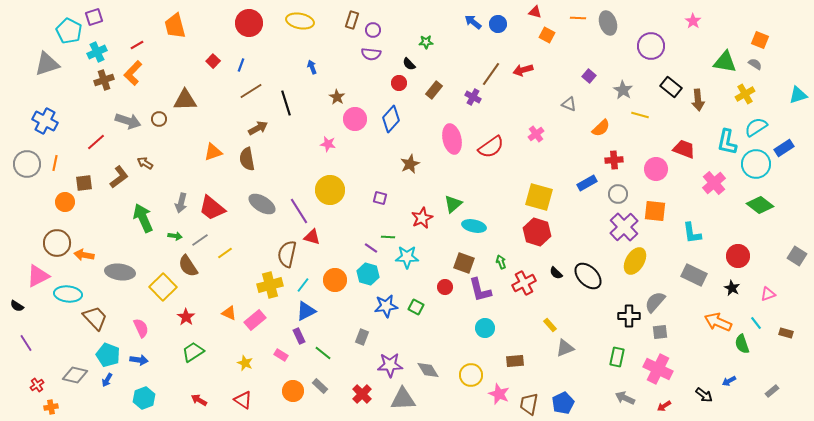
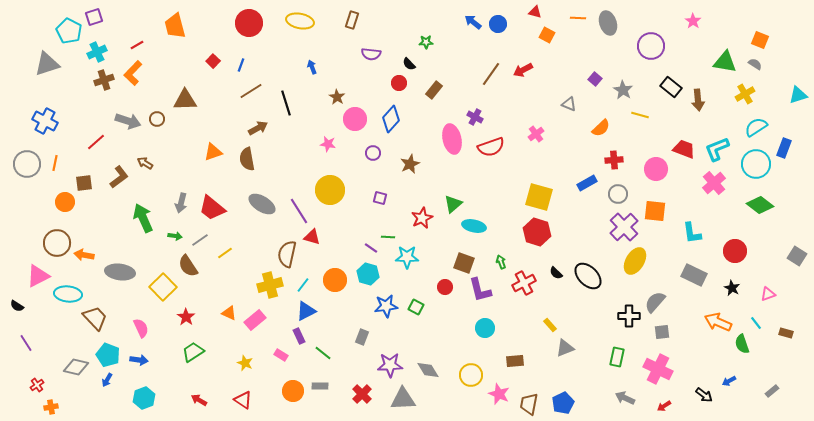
purple circle at (373, 30): moved 123 px down
red arrow at (523, 70): rotated 12 degrees counterclockwise
purple square at (589, 76): moved 6 px right, 3 px down
purple cross at (473, 97): moved 2 px right, 20 px down
brown circle at (159, 119): moved 2 px left
cyan L-shape at (727, 142): moved 10 px left, 7 px down; rotated 56 degrees clockwise
red semicircle at (491, 147): rotated 16 degrees clockwise
blue rectangle at (784, 148): rotated 36 degrees counterclockwise
red circle at (738, 256): moved 3 px left, 5 px up
gray square at (660, 332): moved 2 px right
gray diamond at (75, 375): moved 1 px right, 8 px up
gray rectangle at (320, 386): rotated 42 degrees counterclockwise
